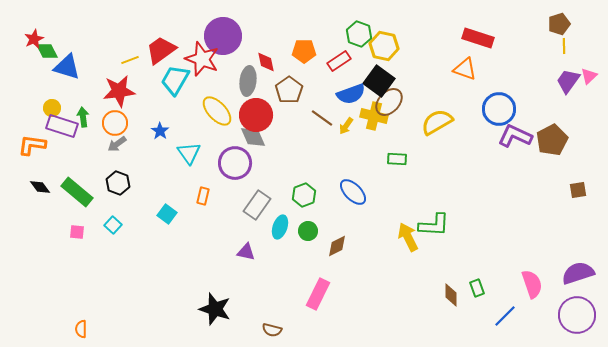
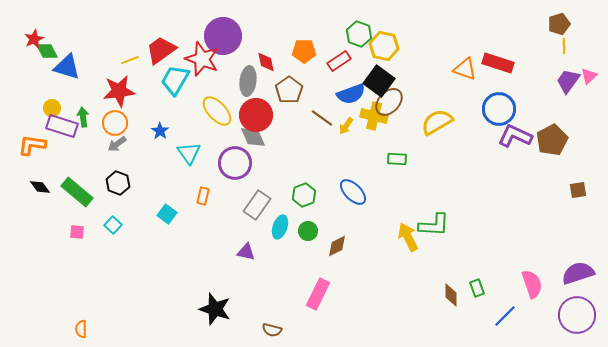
red rectangle at (478, 38): moved 20 px right, 25 px down
